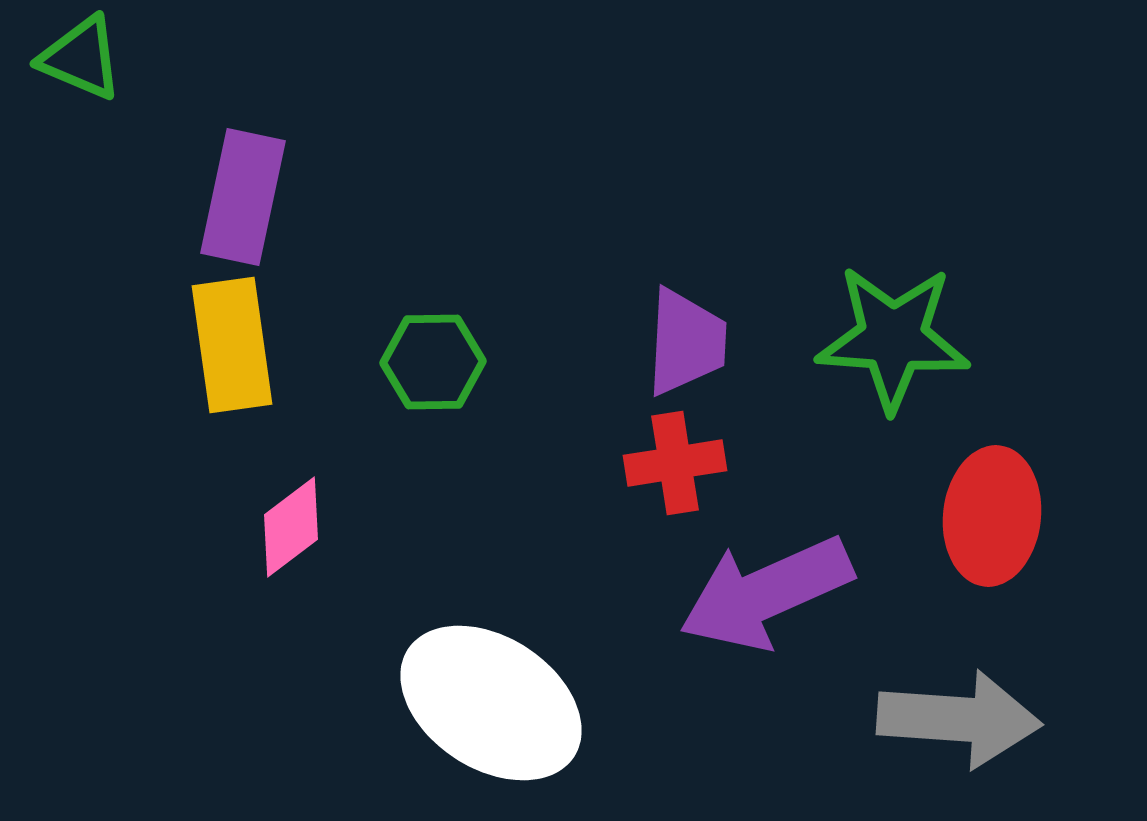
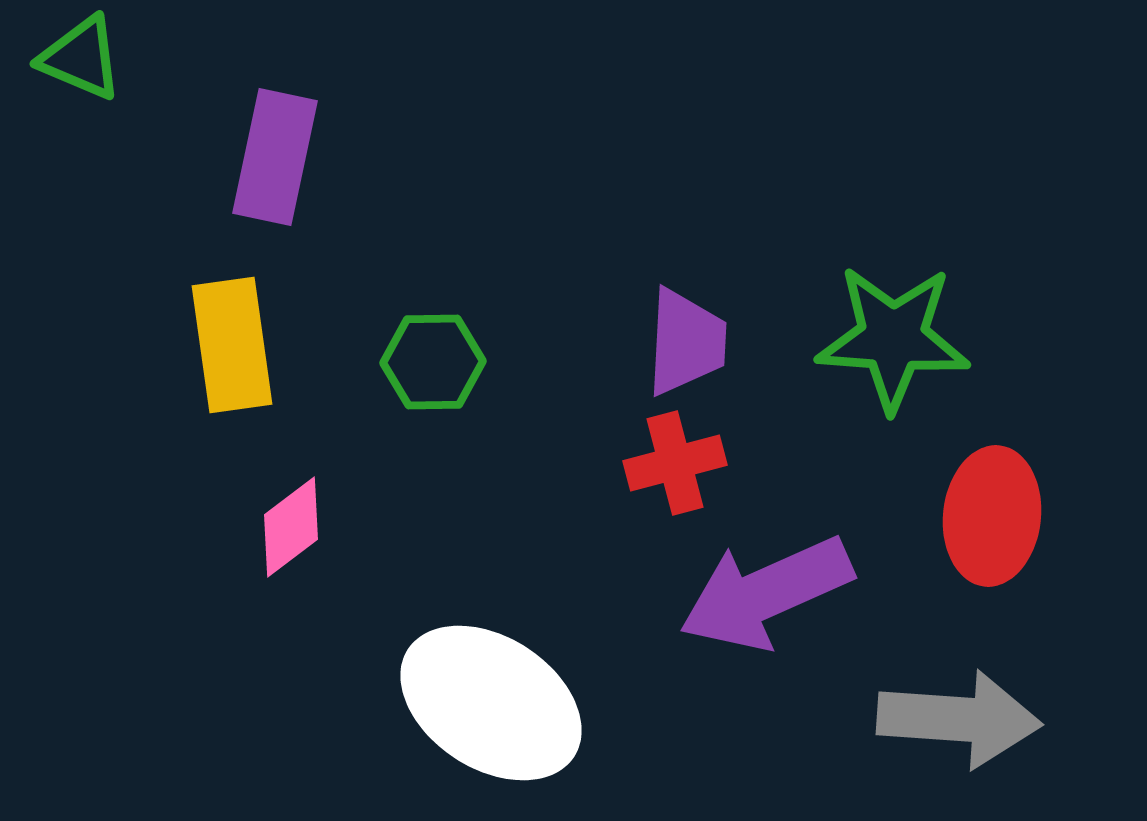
purple rectangle: moved 32 px right, 40 px up
red cross: rotated 6 degrees counterclockwise
